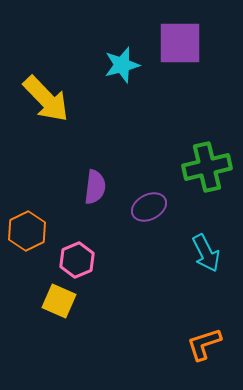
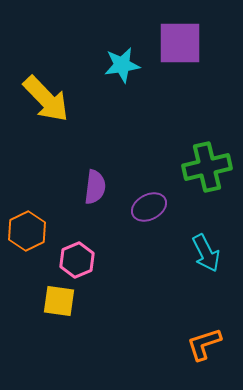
cyan star: rotated 6 degrees clockwise
yellow square: rotated 16 degrees counterclockwise
